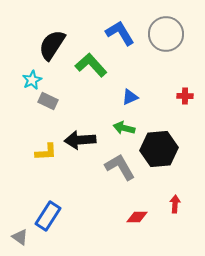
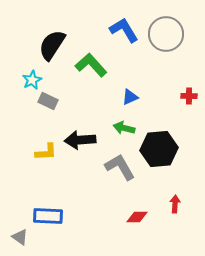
blue L-shape: moved 4 px right, 3 px up
red cross: moved 4 px right
blue rectangle: rotated 60 degrees clockwise
